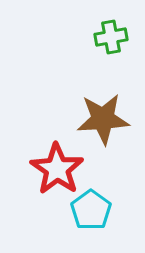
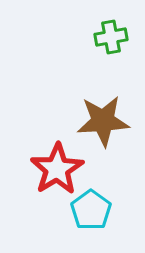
brown star: moved 2 px down
red star: rotated 6 degrees clockwise
